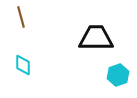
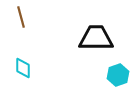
cyan diamond: moved 3 px down
